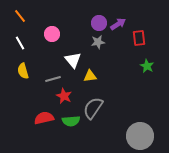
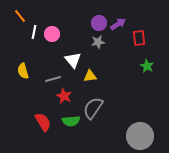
white line: moved 14 px right, 11 px up; rotated 40 degrees clockwise
red semicircle: moved 1 px left, 4 px down; rotated 72 degrees clockwise
